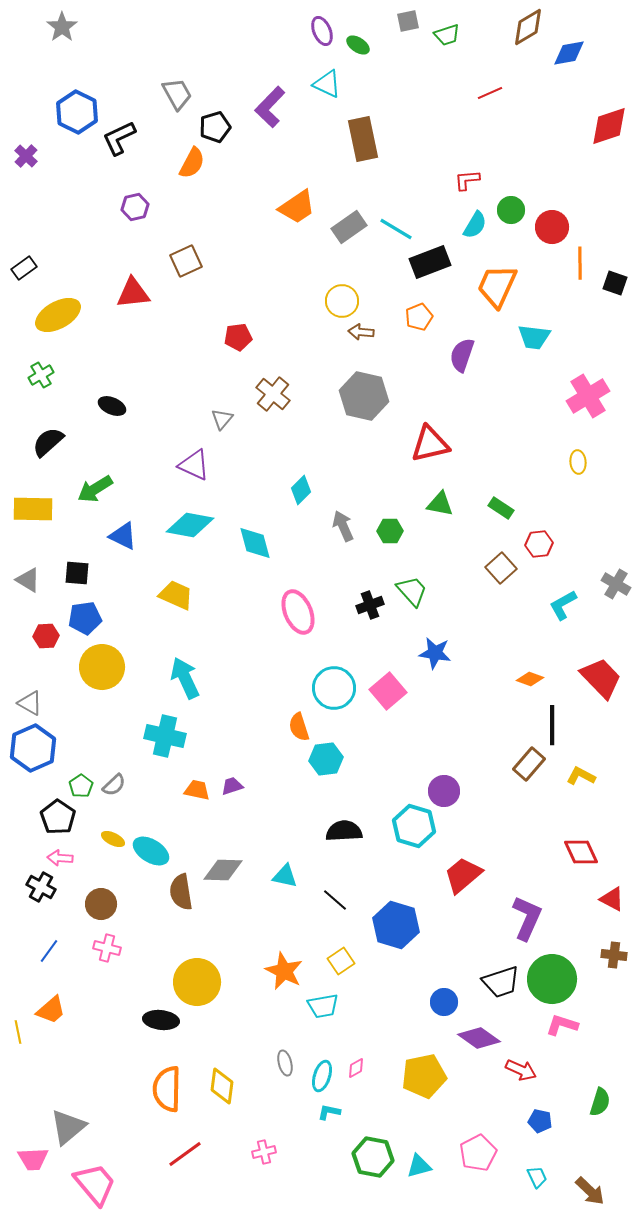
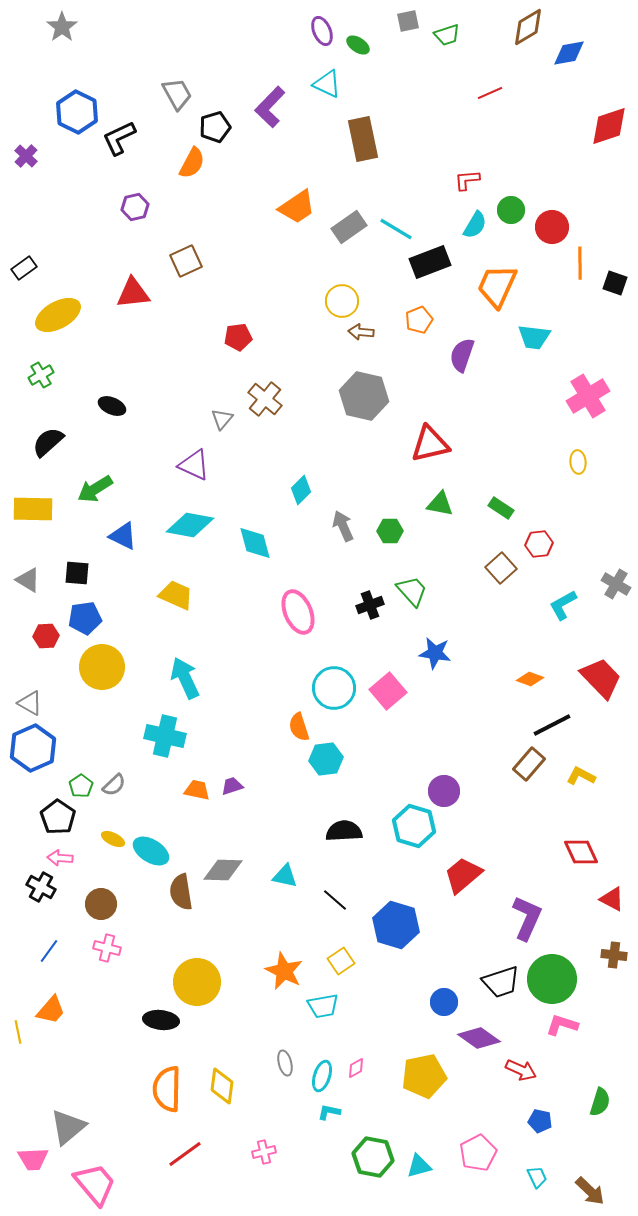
orange pentagon at (419, 317): moved 3 px down
brown cross at (273, 394): moved 8 px left, 5 px down
black line at (552, 725): rotated 63 degrees clockwise
orange trapezoid at (51, 1010): rotated 8 degrees counterclockwise
